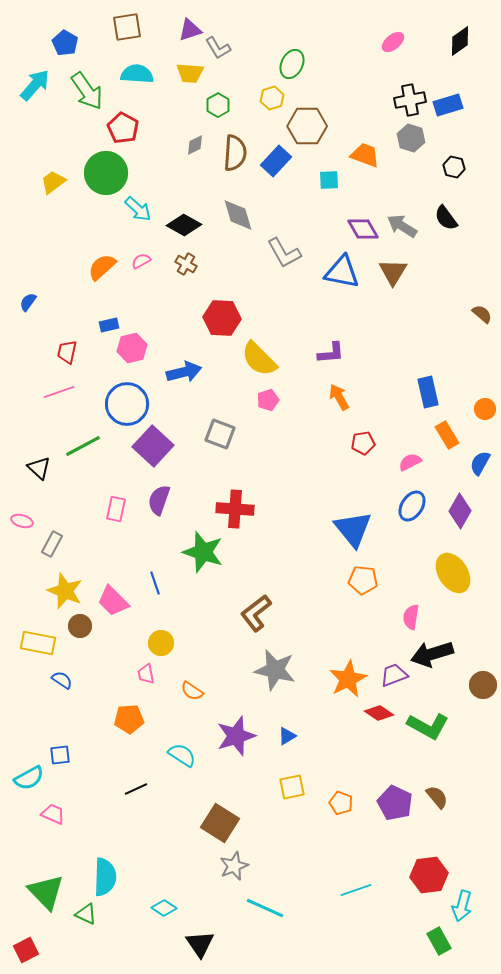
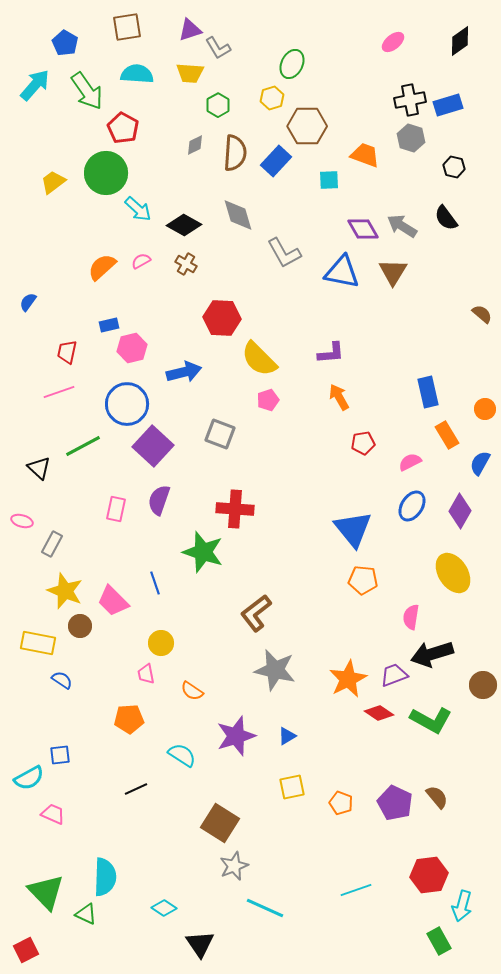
green L-shape at (428, 726): moved 3 px right, 6 px up
